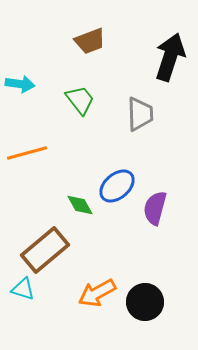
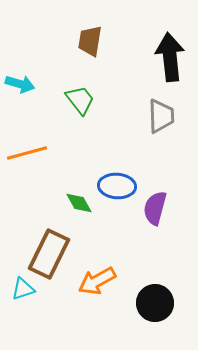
brown trapezoid: rotated 120 degrees clockwise
black arrow: rotated 24 degrees counterclockwise
cyan arrow: rotated 8 degrees clockwise
gray trapezoid: moved 21 px right, 2 px down
blue ellipse: rotated 45 degrees clockwise
green diamond: moved 1 px left, 2 px up
brown rectangle: moved 4 px right, 4 px down; rotated 24 degrees counterclockwise
cyan triangle: rotated 35 degrees counterclockwise
orange arrow: moved 12 px up
black circle: moved 10 px right, 1 px down
